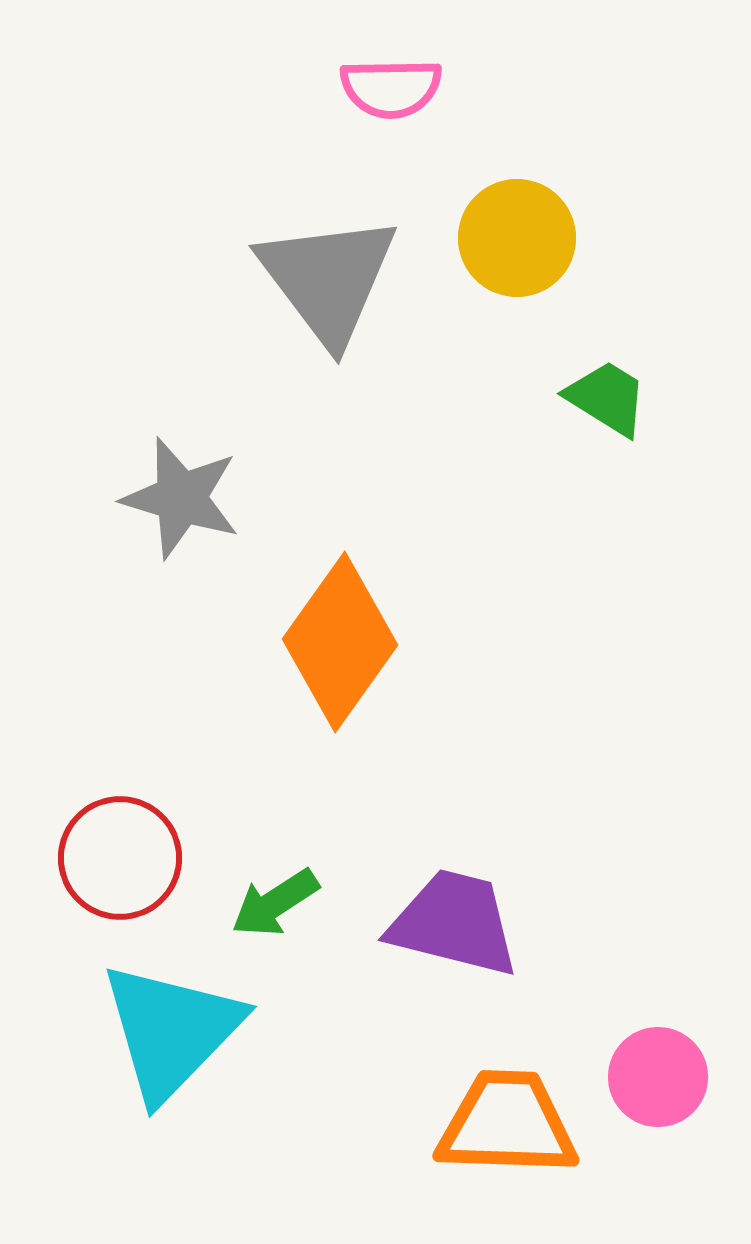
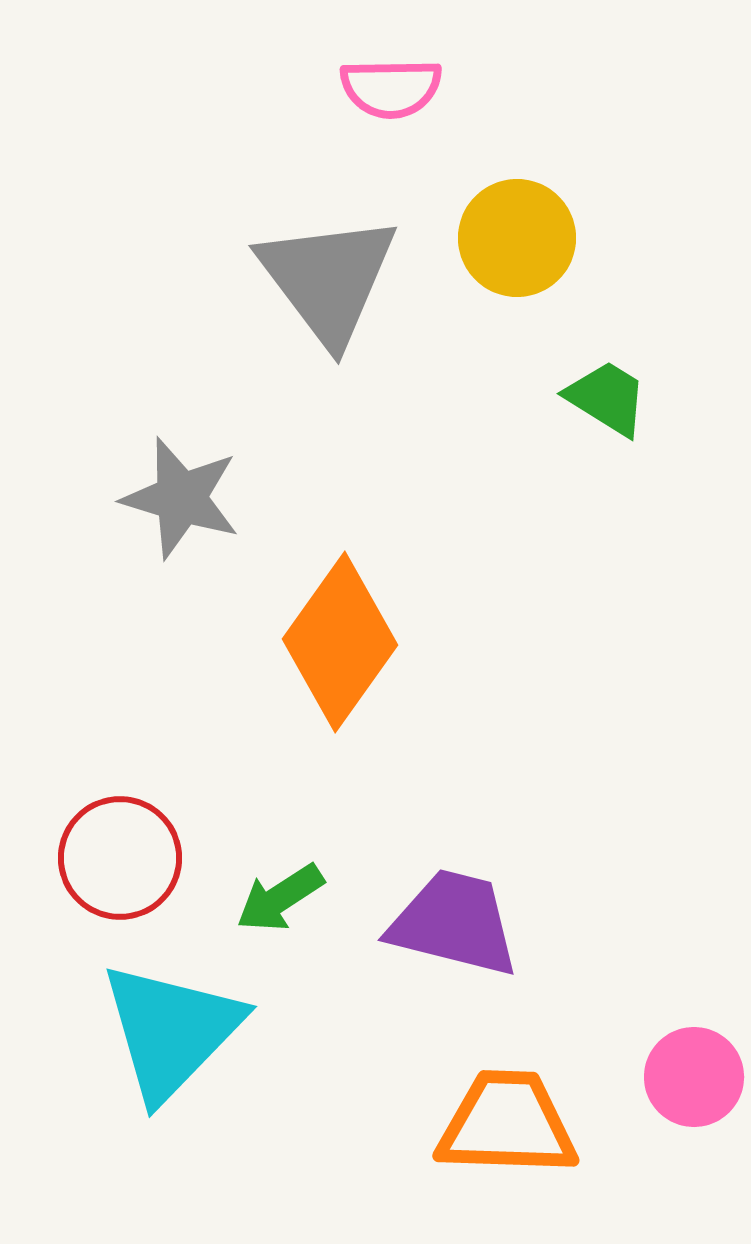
green arrow: moved 5 px right, 5 px up
pink circle: moved 36 px right
